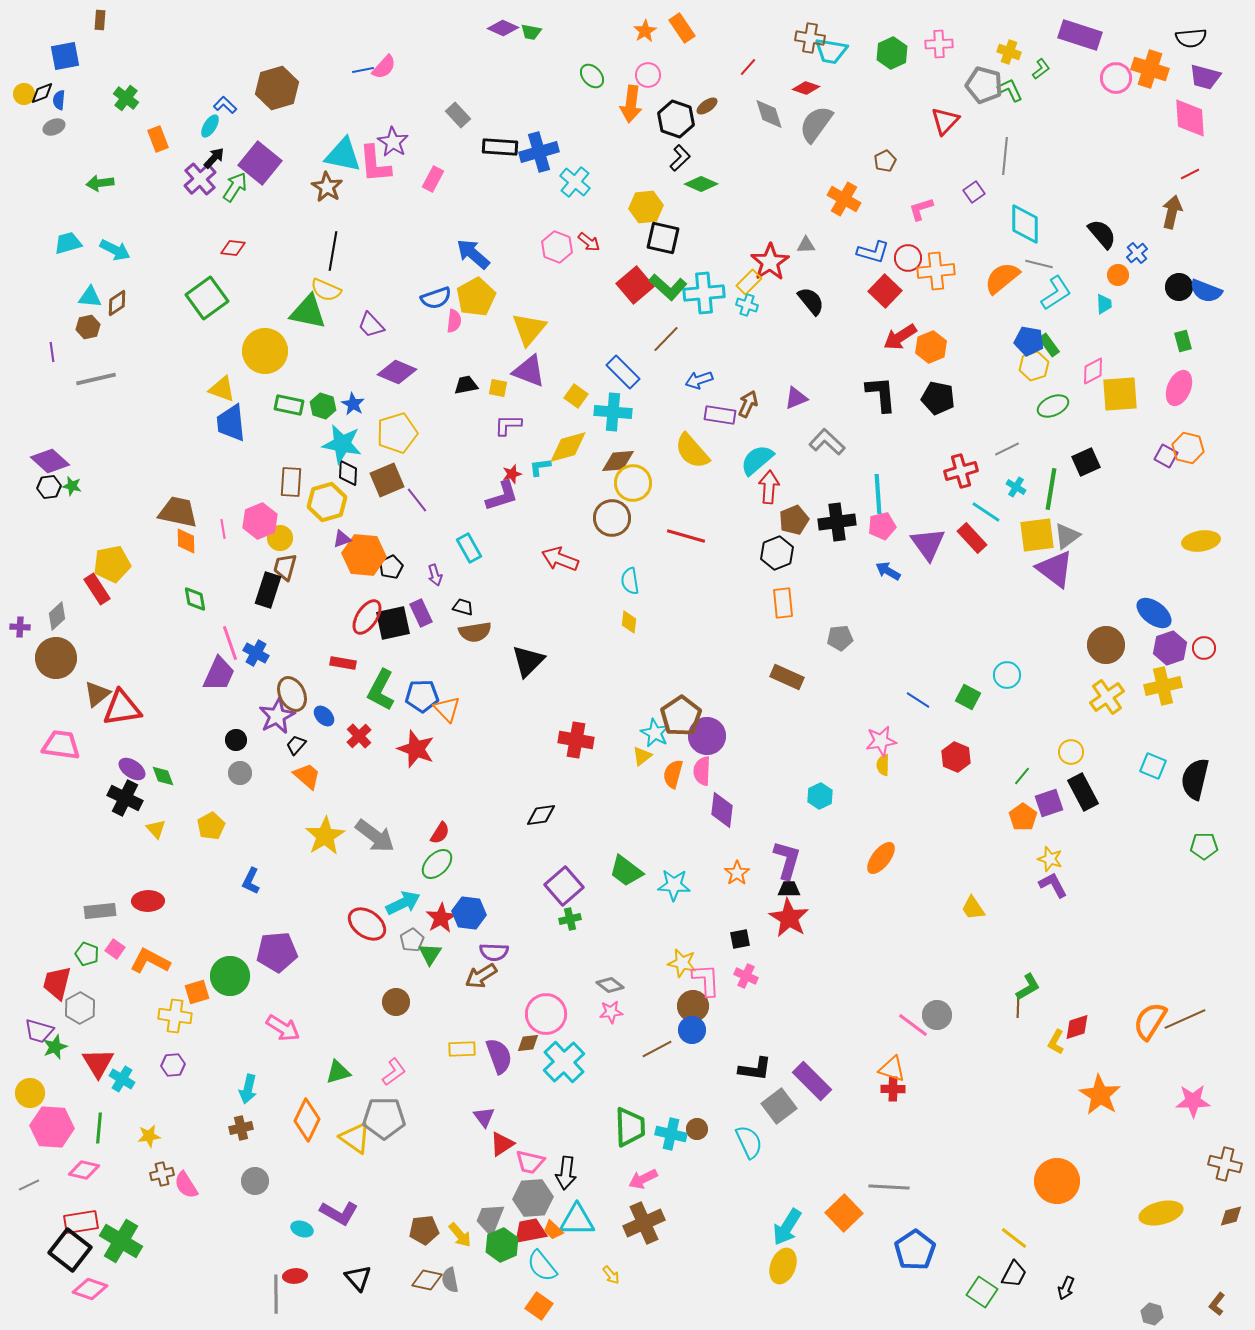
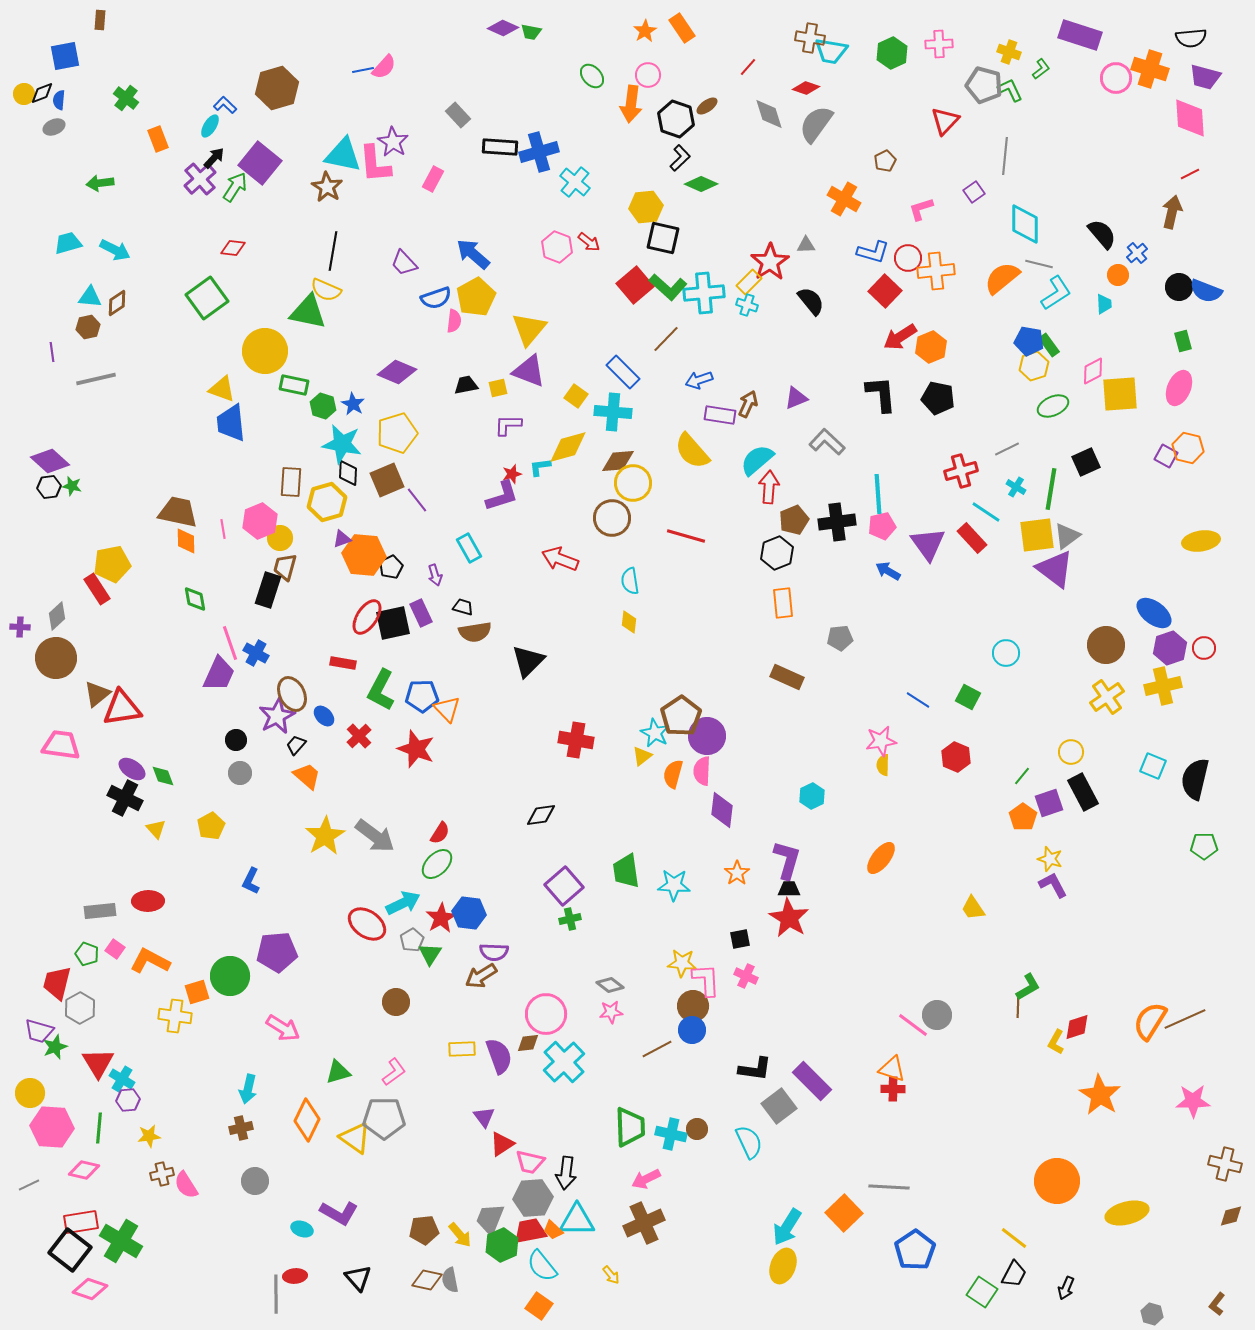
purple trapezoid at (371, 325): moved 33 px right, 62 px up
yellow square at (498, 388): rotated 24 degrees counterclockwise
green rectangle at (289, 405): moved 5 px right, 20 px up
cyan circle at (1007, 675): moved 1 px left, 22 px up
cyan hexagon at (820, 796): moved 8 px left
green trapezoid at (626, 871): rotated 45 degrees clockwise
yellow star at (682, 963): rotated 8 degrees counterclockwise
purple hexagon at (173, 1065): moved 45 px left, 35 px down
pink arrow at (643, 1179): moved 3 px right
yellow ellipse at (1161, 1213): moved 34 px left
